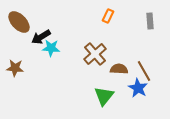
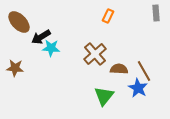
gray rectangle: moved 6 px right, 8 px up
